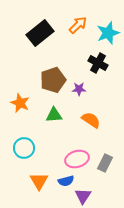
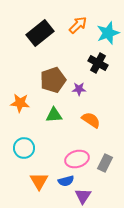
orange star: rotated 18 degrees counterclockwise
